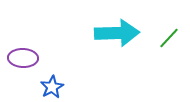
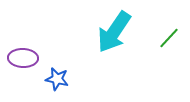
cyan arrow: moved 3 px left, 1 px up; rotated 126 degrees clockwise
blue star: moved 5 px right, 8 px up; rotated 30 degrees counterclockwise
